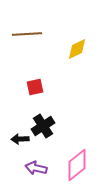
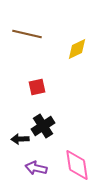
brown line: rotated 16 degrees clockwise
red square: moved 2 px right
pink diamond: rotated 60 degrees counterclockwise
